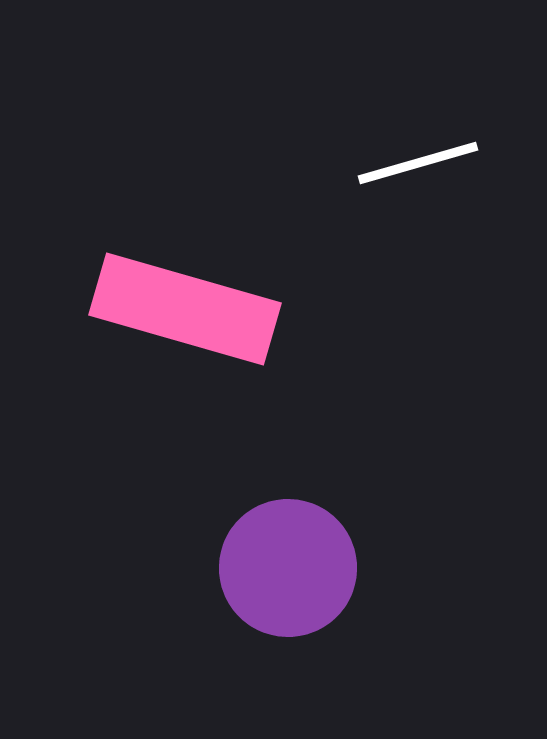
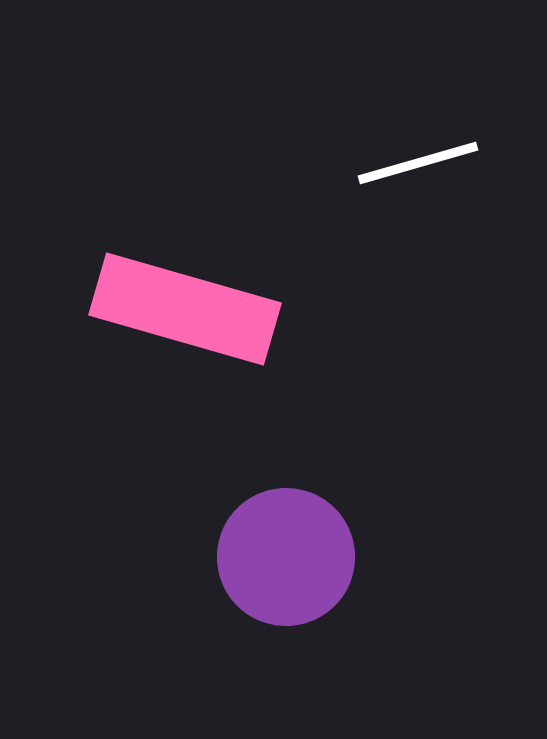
purple circle: moved 2 px left, 11 px up
